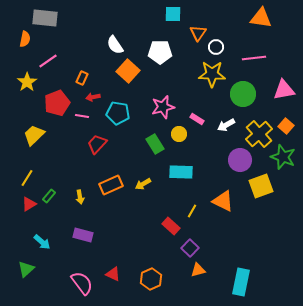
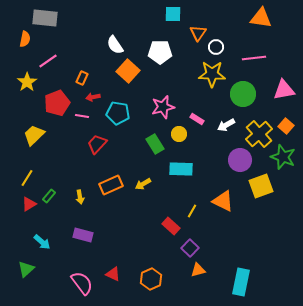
cyan rectangle at (181, 172): moved 3 px up
